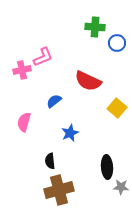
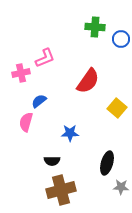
blue circle: moved 4 px right, 4 px up
pink L-shape: moved 2 px right, 1 px down
pink cross: moved 1 px left, 3 px down
red semicircle: rotated 80 degrees counterclockwise
blue semicircle: moved 15 px left
pink semicircle: moved 2 px right
blue star: rotated 24 degrees clockwise
black semicircle: moved 2 px right; rotated 84 degrees counterclockwise
black ellipse: moved 4 px up; rotated 20 degrees clockwise
brown cross: moved 2 px right
